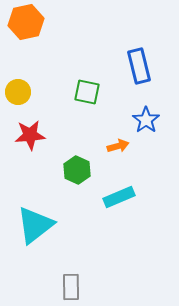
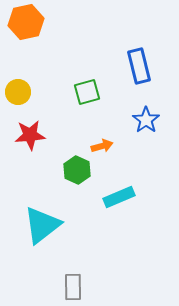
green square: rotated 28 degrees counterclockwise
orange arrow: moved 16 px left
cyan triangle: moved 7 px right
gray rectangle: moved 2 px right
